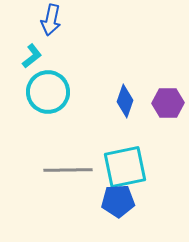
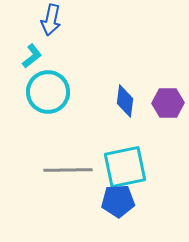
blue diamond: rotated 12 degrees counterclockwise
